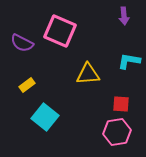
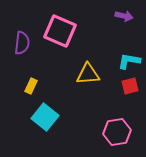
purple arrow: rotated 72 degrees counterclockwise
purple semicircle: rotated 110 degrees counterclockwise
yellow rectangle: moved 4 px right, 1 px down; rotated 28 degrees counterclockwise
red square: moved 9 px right, 18 px up; rotated 18 degrees counterclockwise
